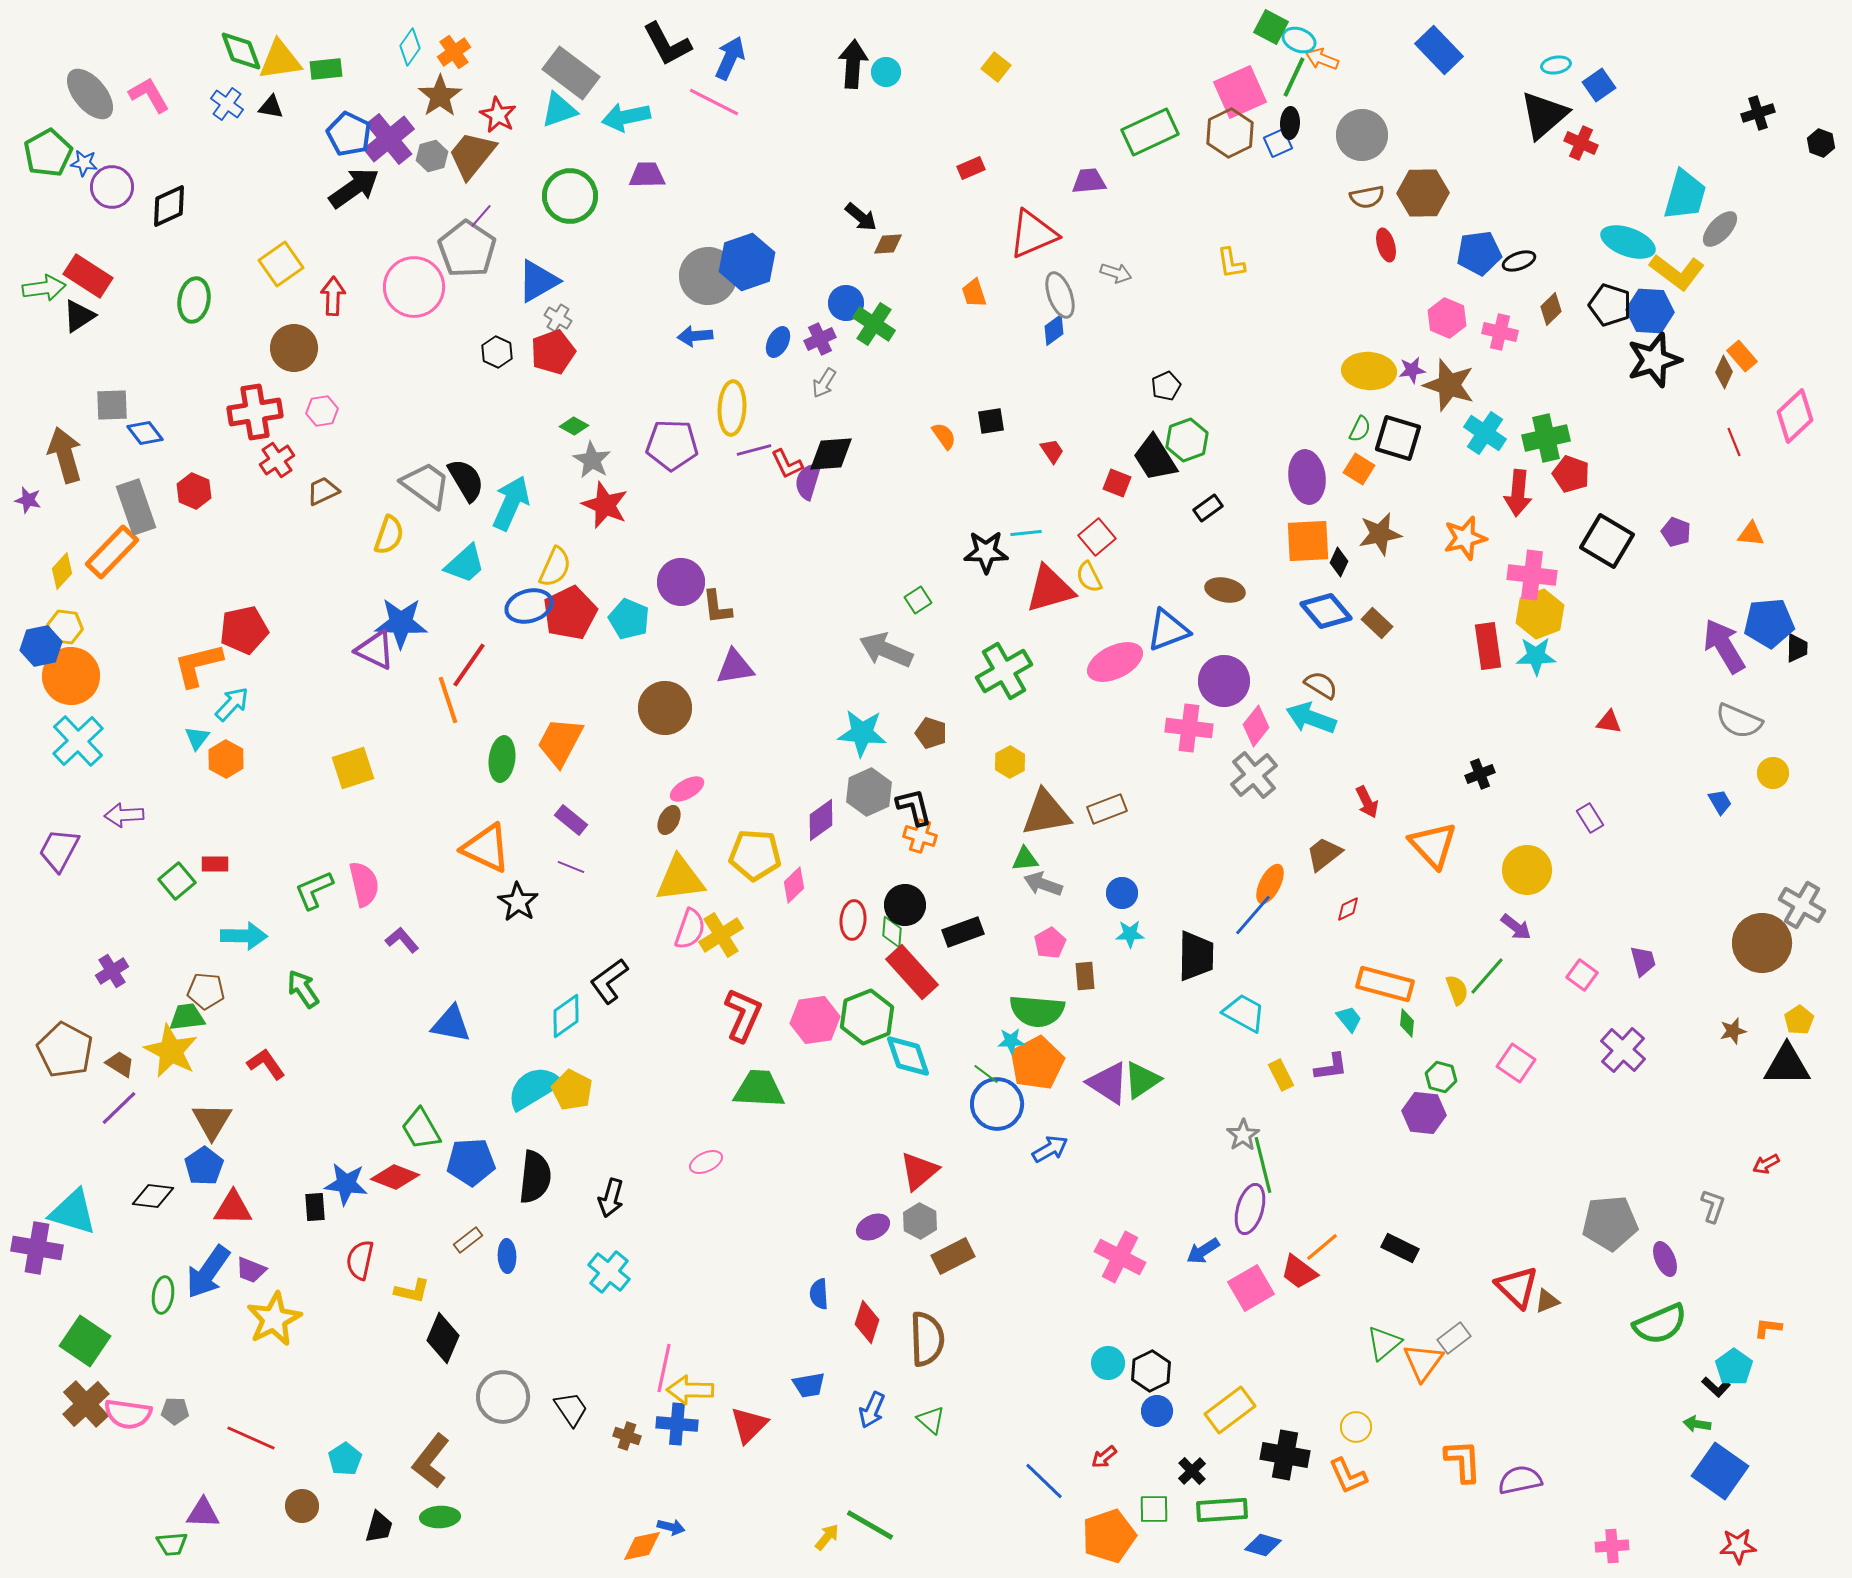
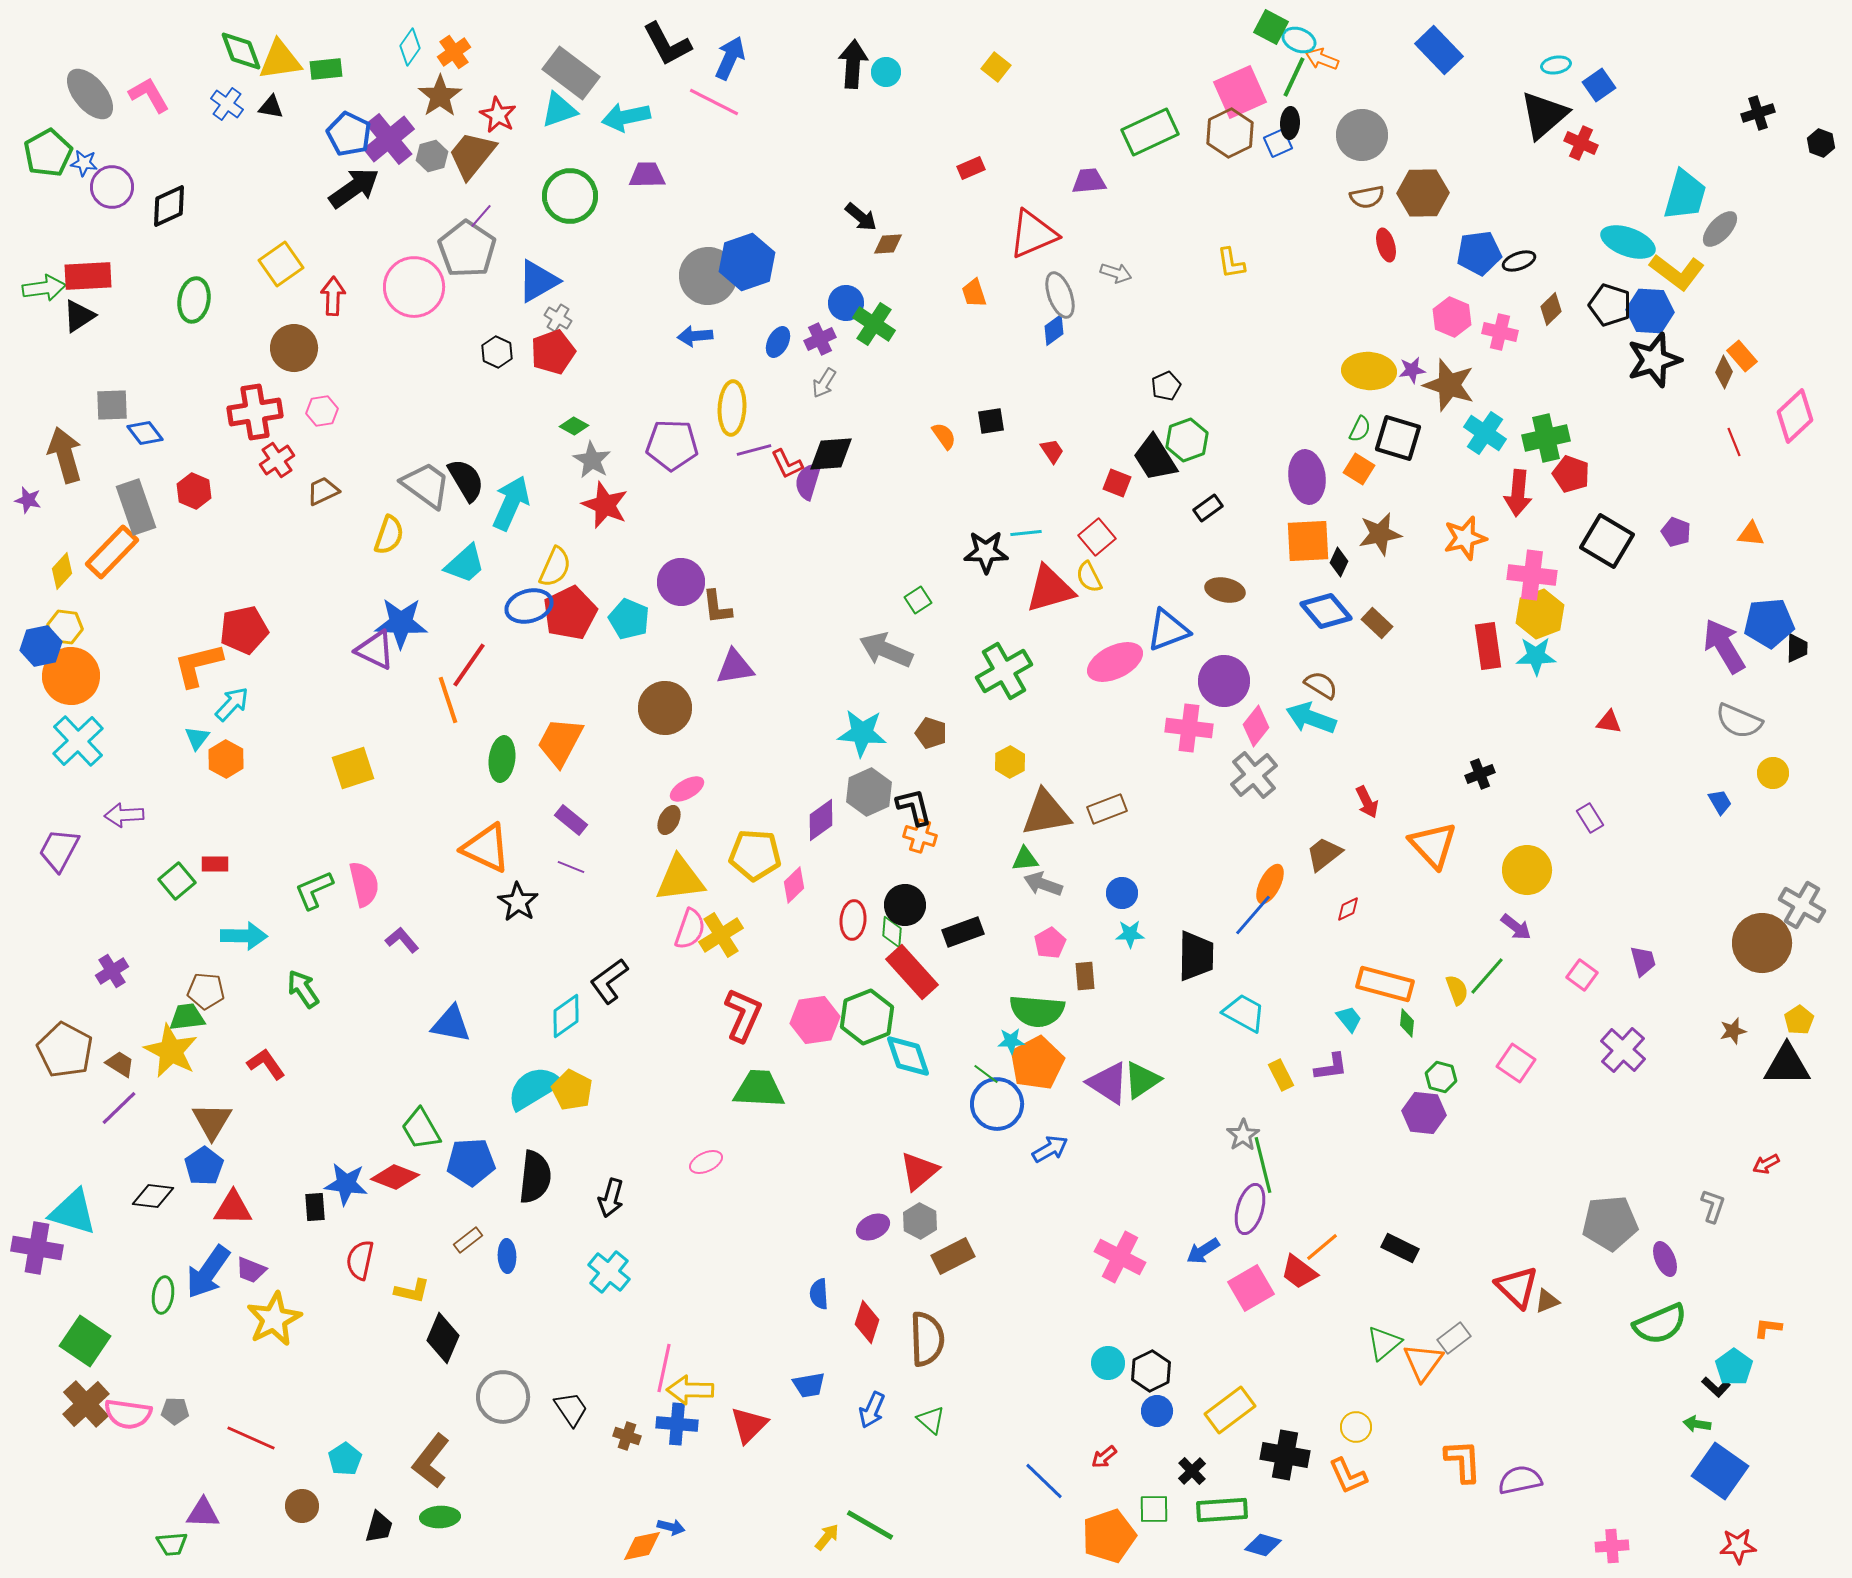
red rectangle at (88, 276): rotated 36 degrees counterclockwise
pink hexagon at (1447, 318): moved 5 px right, 1 px up
